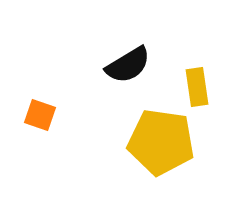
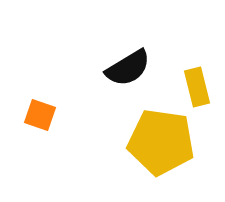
black semicircle: moved 3 px down
yellow rectangle: rotated 6 degrees counterclockwise
